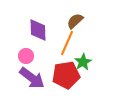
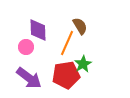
brown semicircle: moved 5 px right, 5 px down; rotated 102 degrees clockwise
pink circle: moved 9 px up
green star: moved 2 px down
purple arrow: moved 3 px left
